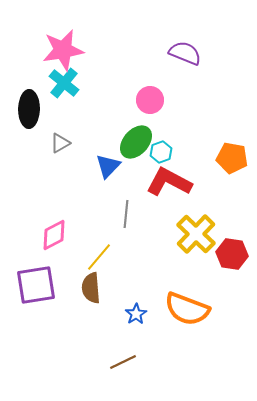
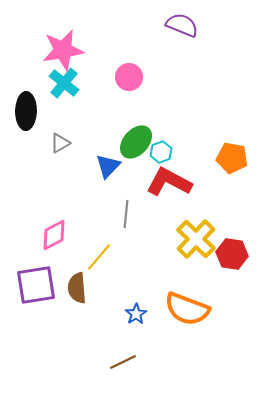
purple semicircle: moved 3 px left, 28 px up
pink circle: moved 21 px left, 23 px up
black ellipse: moved 3 px left, 2 px down
yellow cross: moved 5 px down
brown semicircle: moved 14 px left
